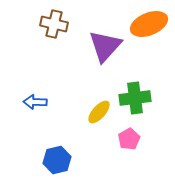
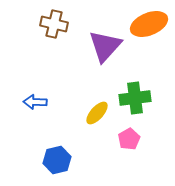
yellow ellipse: moved 2 px left, 1 px down
